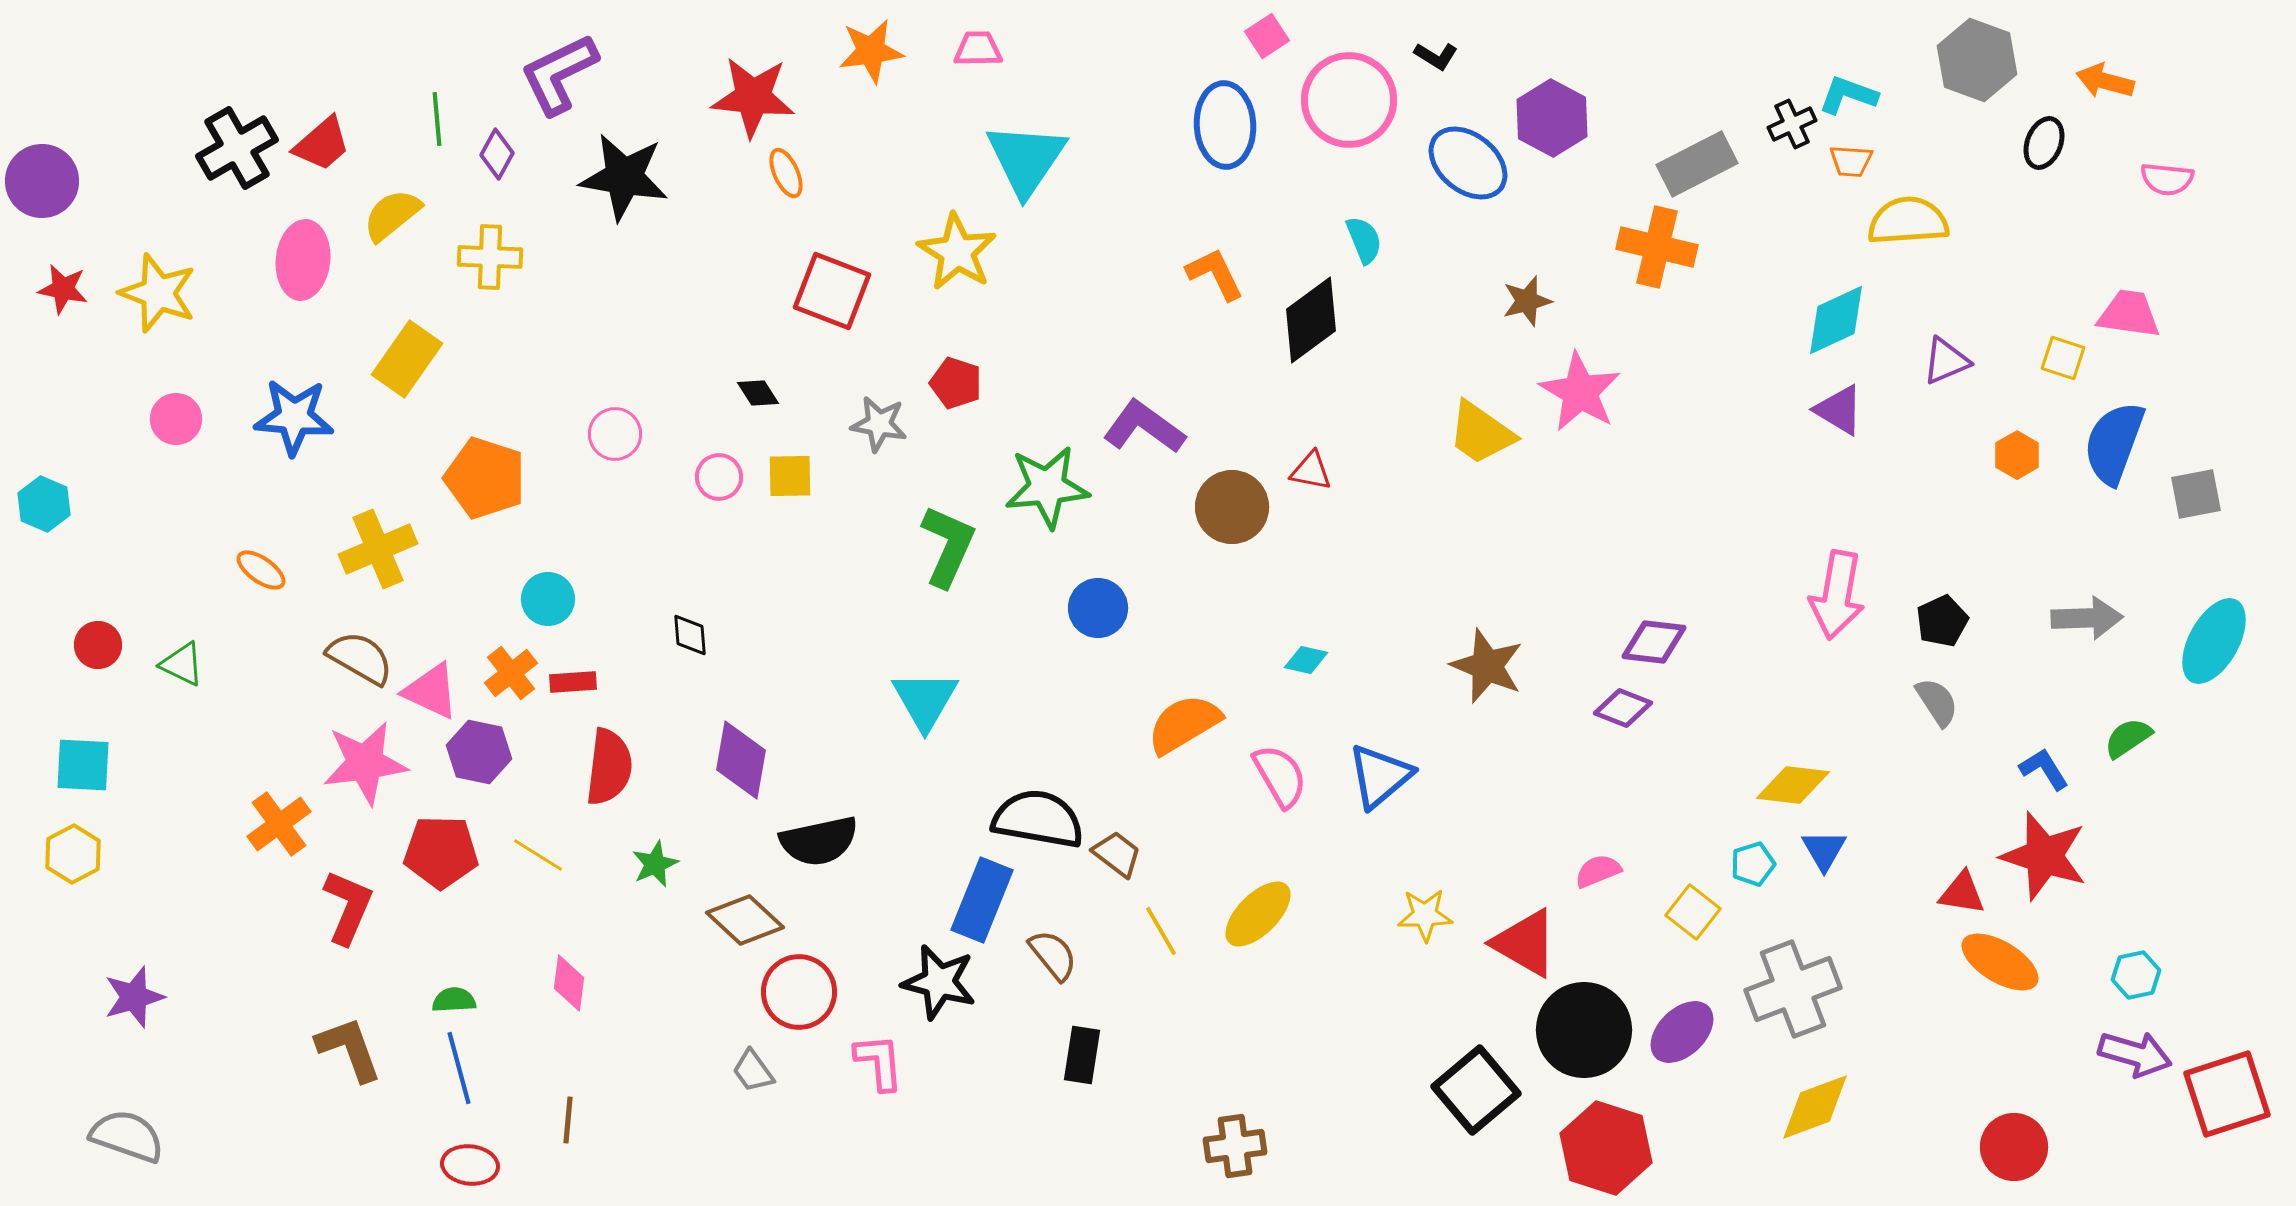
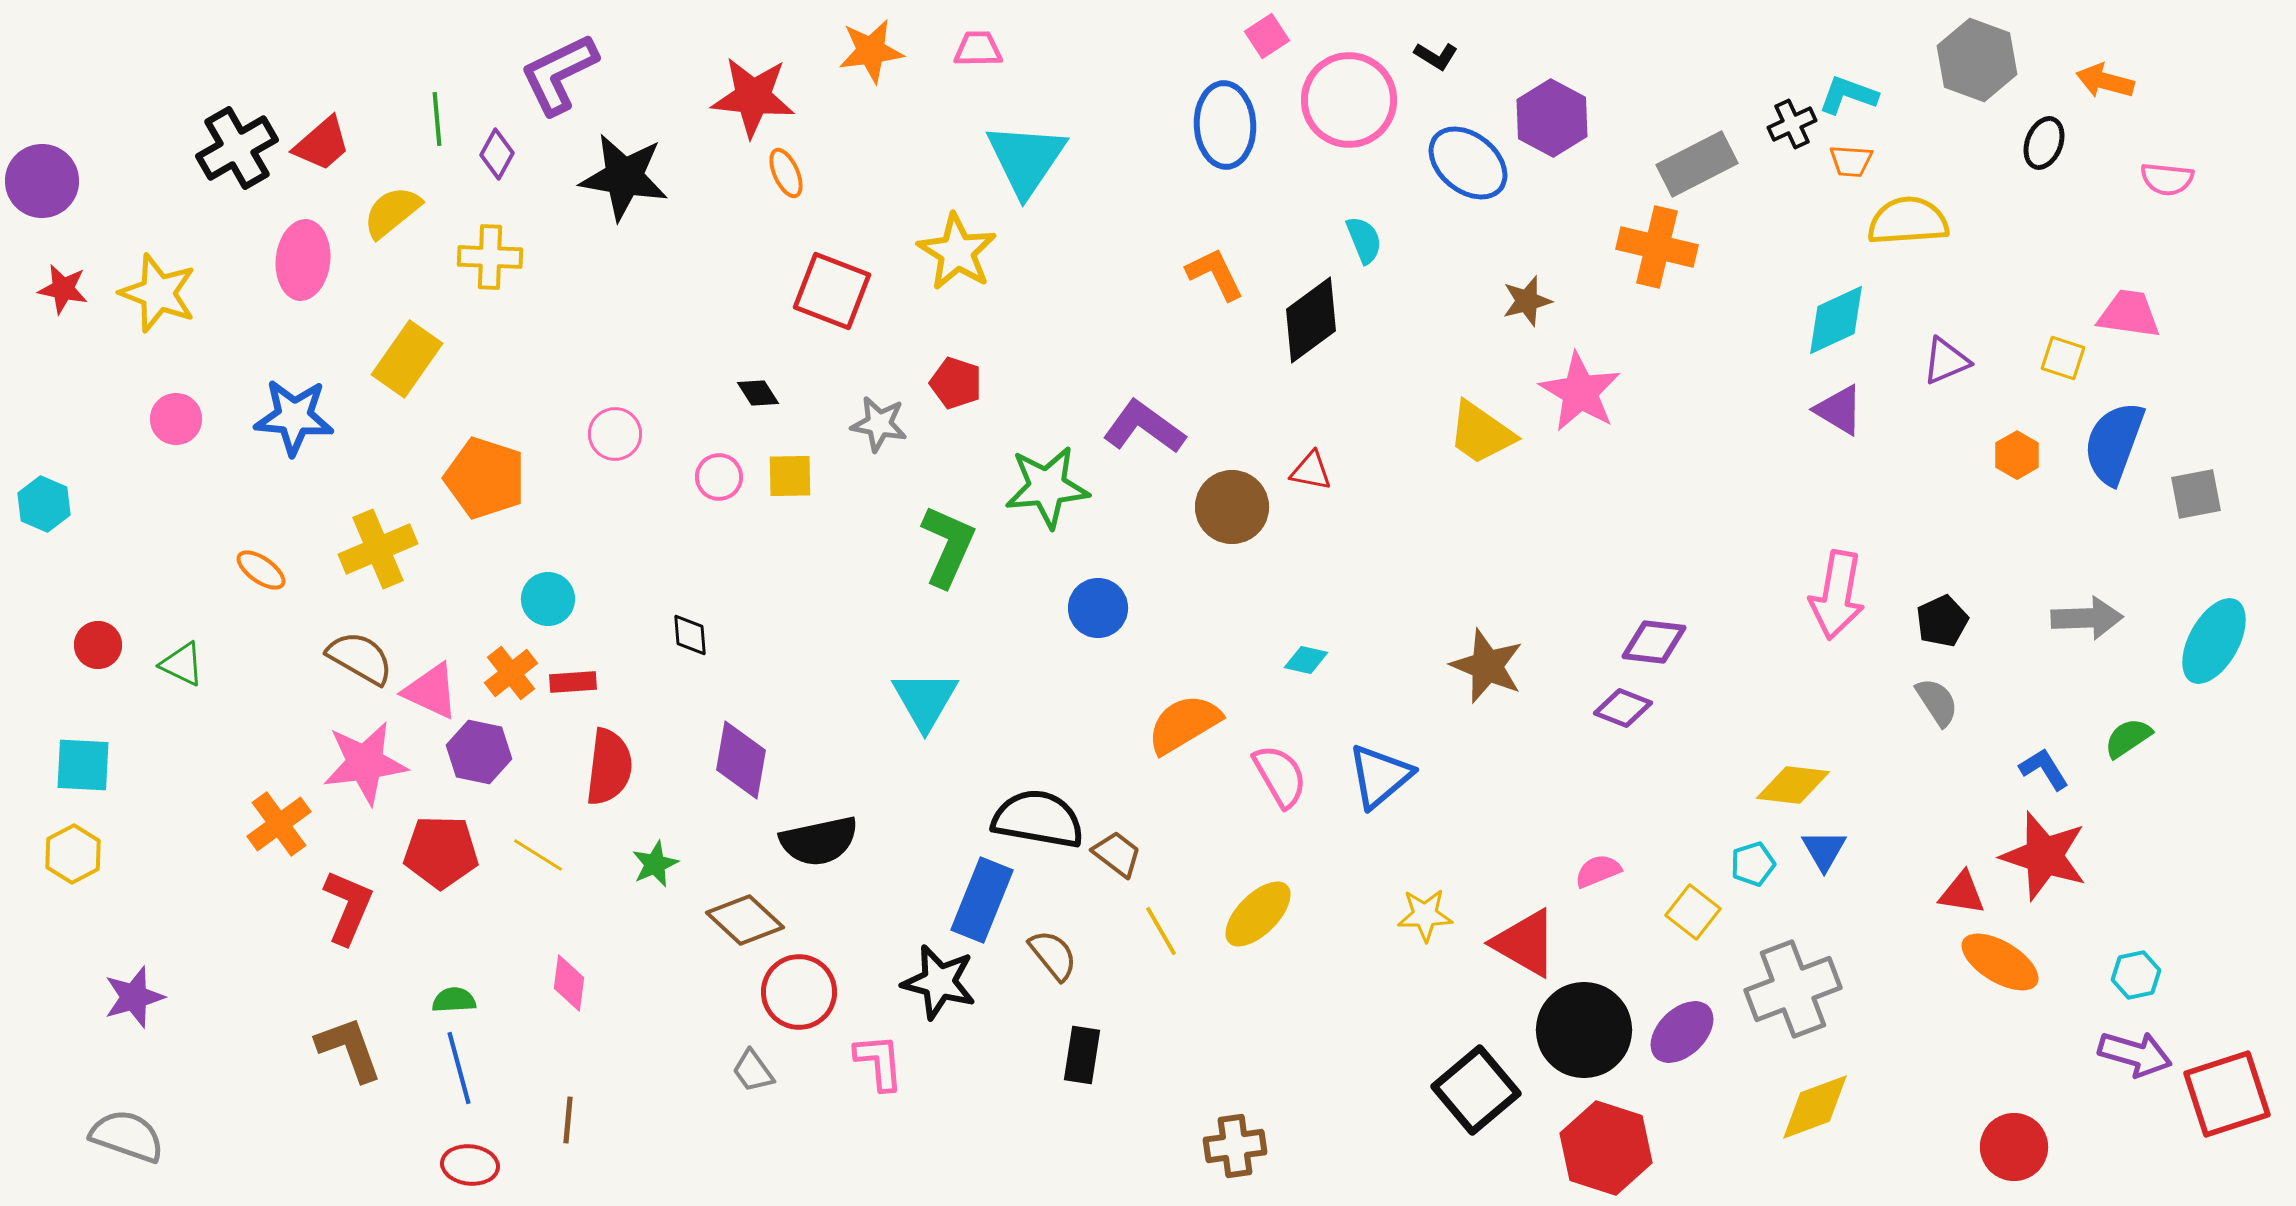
yellow semicircle at (392, 215): moved 3 px up
